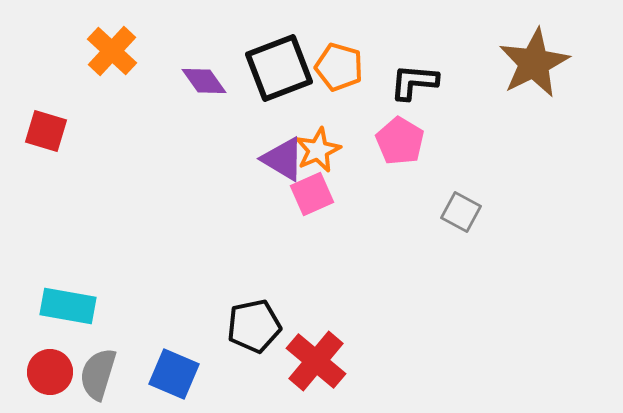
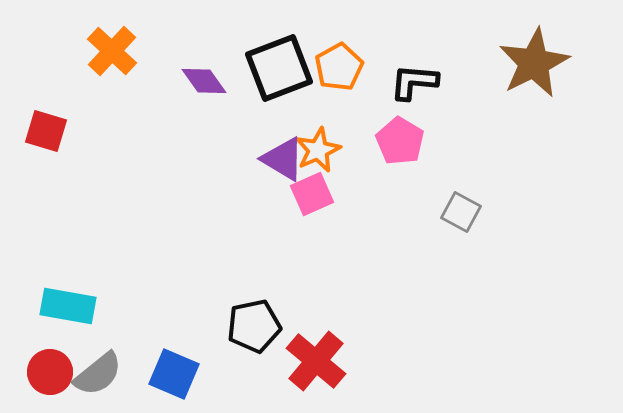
orange pentagon: rotated 27 degrees clockwise
gray semicircle: rotated 146 degrees counterclockwise
